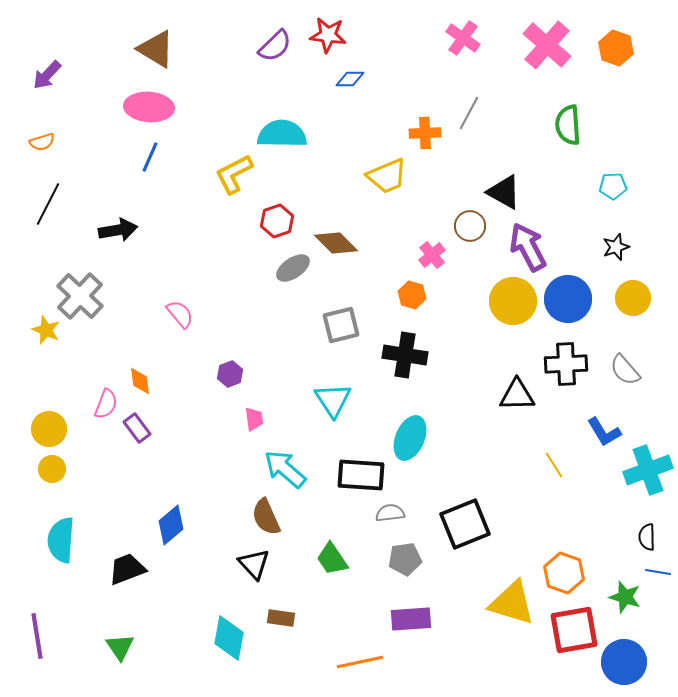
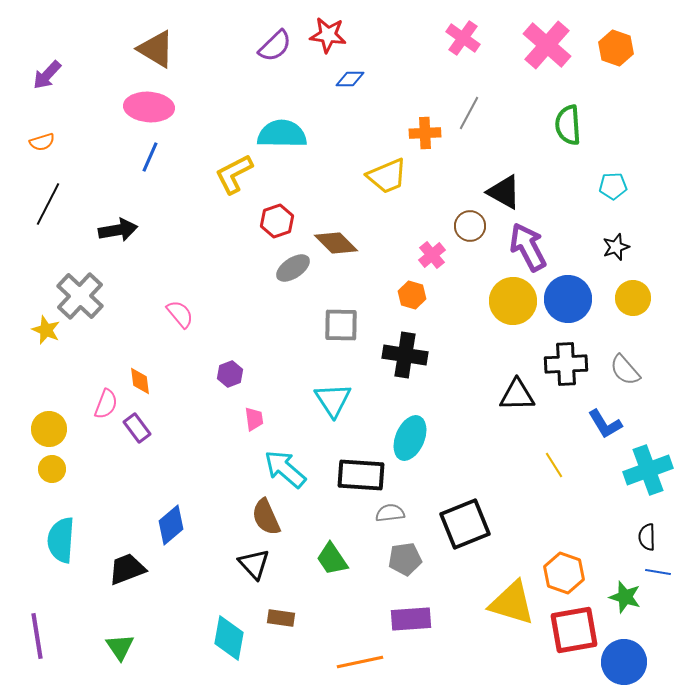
gray square at (341, 325): rotated 15 degrees clockwise
blue L-shape at (604, 432): moved 1 px right, 8 px up
